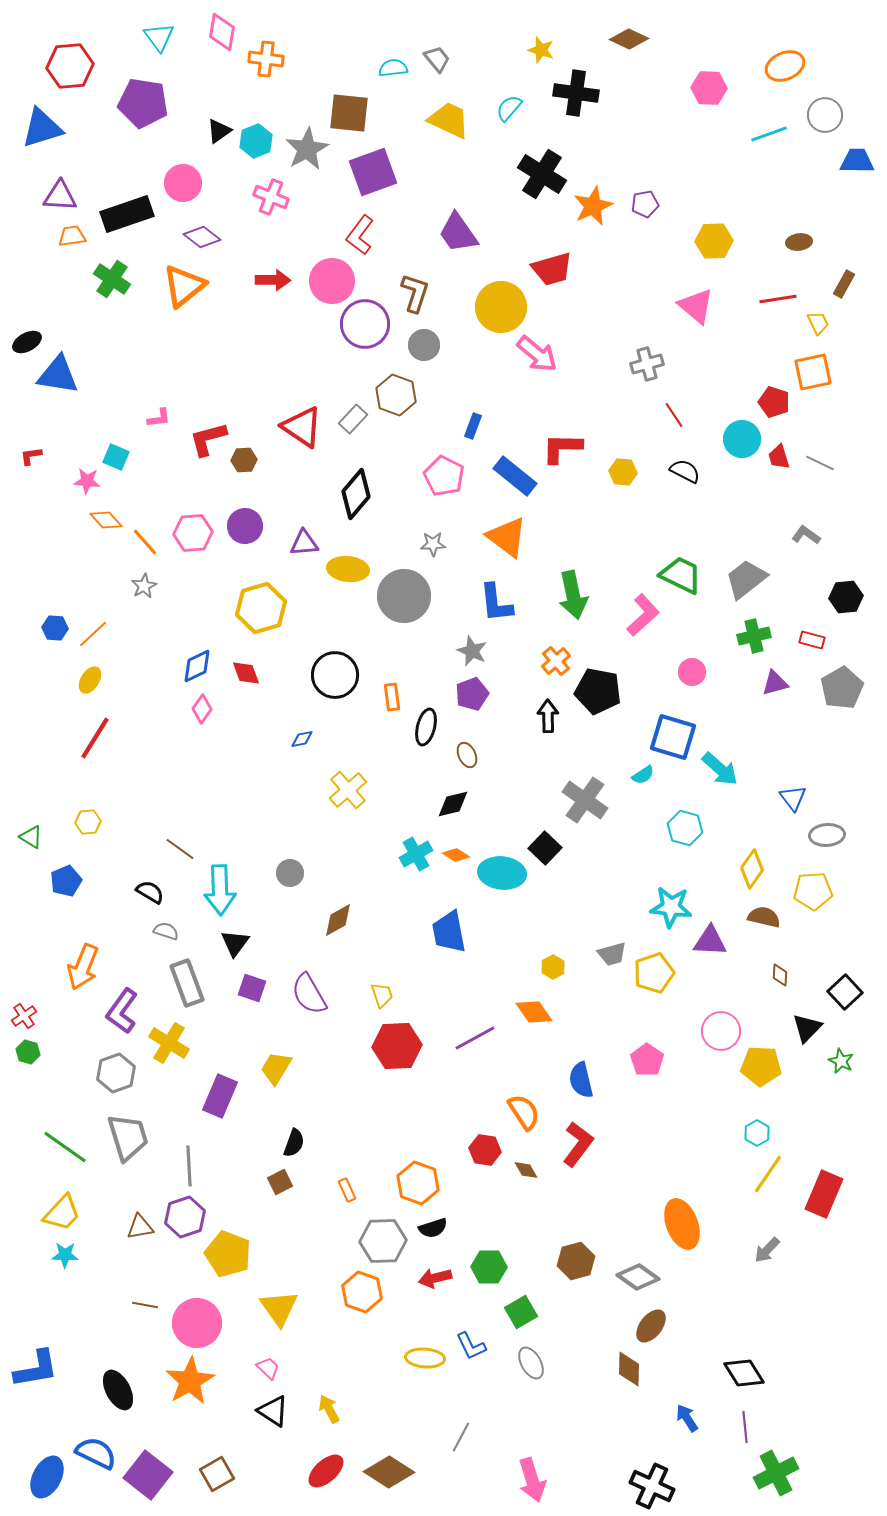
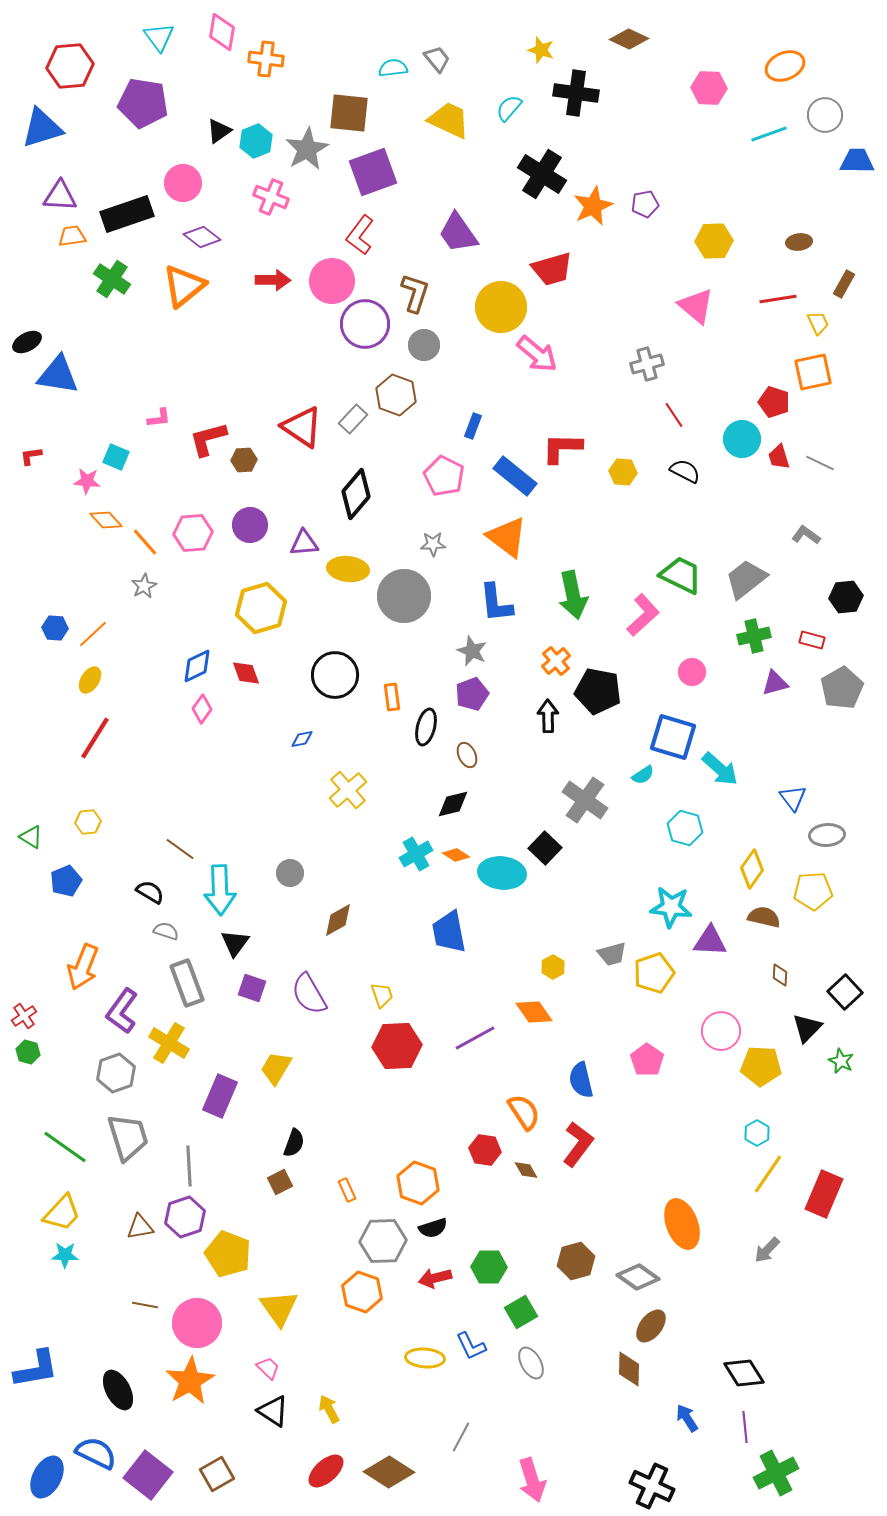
purple circle at (245, 526): moved 5 px right, 1 px up
